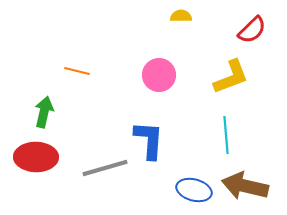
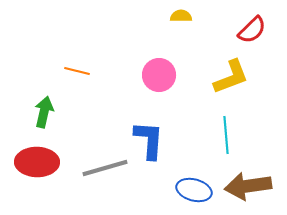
red ellipse: moved 1 px right, 5 px down
brown arrow: moved 3 px right; rotated 21 degrees counterclockwise
